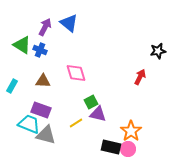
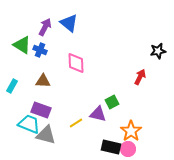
pink diamond: moved 10 px up; rotated 15 degrees clockwise
green square: moved 21 px right
